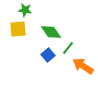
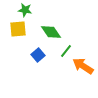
green line: moved 2 px left, 3 px down
blue square: moved 10 px left
